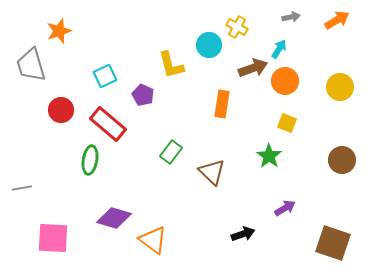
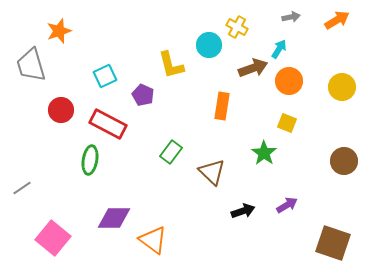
orange circle: moved 4 px right
yellow circle: moved 2 px right
orange rectangle: moved 2 px down
red rectangle: rotated 12 degrees counterclockwise
green star: moved 5 px left, 3 px up
brown circle: moved 2 px right, 1 px down
gray line: rotated 24 degrees counterclockwise
purple arrow: moved 2 px right, 3 px up
purple diamond: rotated 16 degrees counterclockwise
black arrow: moved 23 px up
pink square: rotated 36 degrees clockwise
